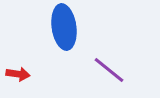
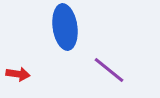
blue ellipse: moved 1 px right
